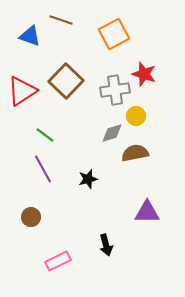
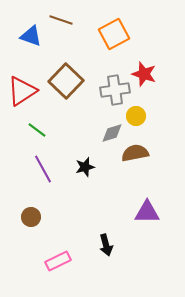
blue triangle: moved 1 px right
green line: moved 8 px left, 5 px up
black star: moved 3 px left, 12 px up
